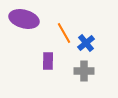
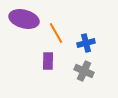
orange line: moved 8 px left
blue cross: rotated 24 degrees clockwise
gray cross: rotated 24 degrees clockwise
